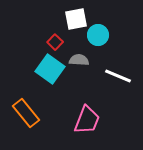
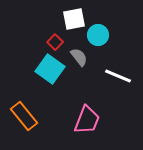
white square: moved 2 px left
gray semicircle: moved 3 px up; rotated 48 degrees clockwise
orange rectangle: moved 2 px left, 3 px down
